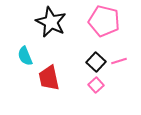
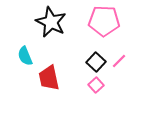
pink pentagon: rotated 12 degrees counterclockwise
pink line: rotated 28 degrees counterclockwise
